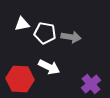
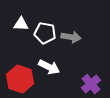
white triangle: moved 1 px left; rotated 14 degrees clockwise
red hexagon: rotated 16 degrees clockwise
